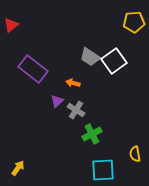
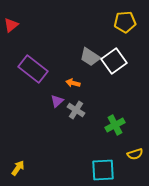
yellow pentagon: moved 9 px left
green cross: moved 23 px right, 9 px up
yellow semicircle: rotated 98 degrees counterclockwise
